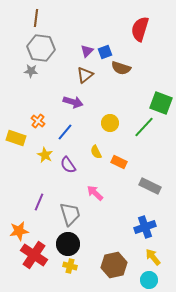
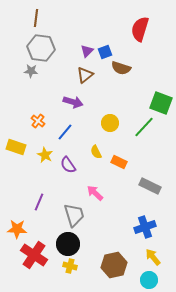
yellow rectangle: moved 9 px down
gray trapezoid: moved 4 px right, 1 px down
orange star: moved 2 px left, 2 px up; rotated 12 degrees clockwise
